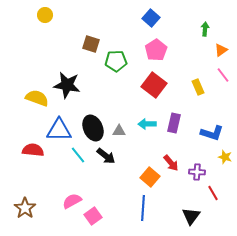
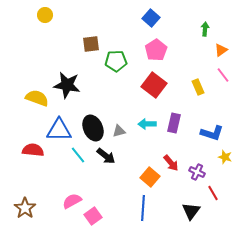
brown square: rotated 24 degrees counterclockwise
gray triangle: rotated 16 degrees counterclockwise
purple cross: rotated 21 degrees clockwise
black triangle: moved 5 px up
